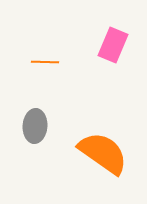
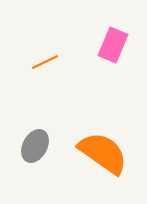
orange line: rotated 28 degrees counterclockwise
gray ellipse: moved 20 px down; rotated 24 degrees clockwise
